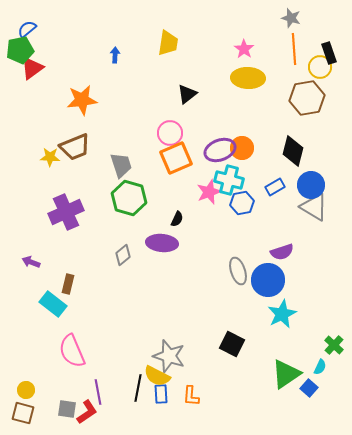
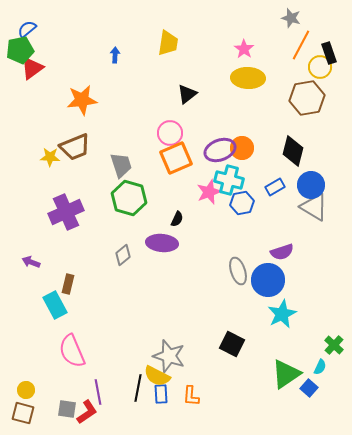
orange line at (294, 49): moved 7 px right, 4 px up; rotated 32 degrees clockwise
cyan rectangle at (53, 304): moved 2 px right, 1 px down; rotated 24 degrees clockwise
